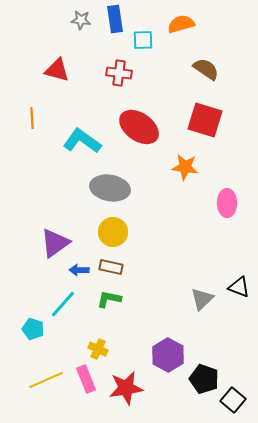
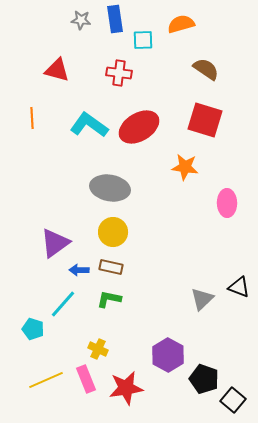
red ellipse: rotated 66 degrees counterclockwise
cyan L-shape: moved 7 px right, 16 px up
